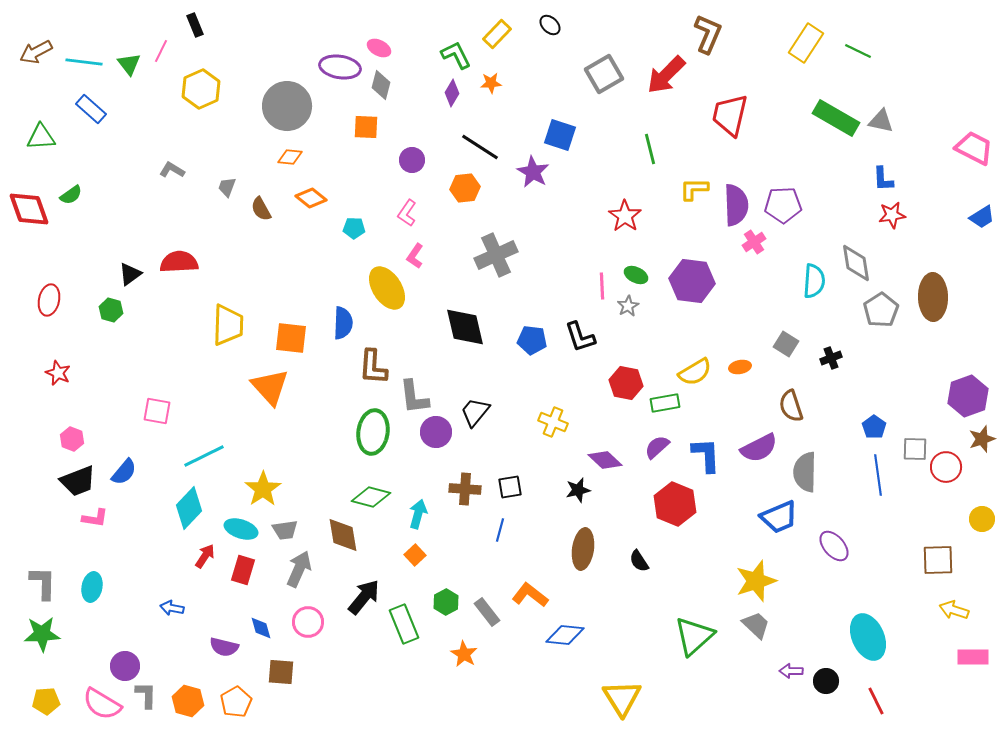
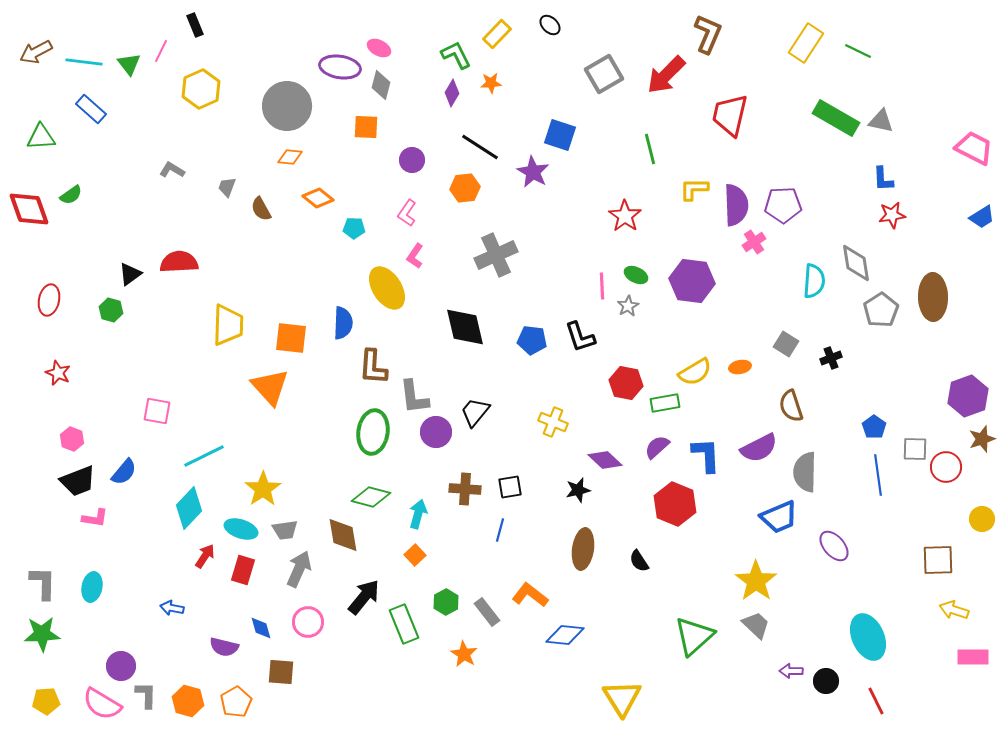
orange diamond at (311, 198): moved 7 px right
yellow star at (756, 581): rotated 18 degrees counterclockwise
purple circle at (125, 666): moved 4 px left
